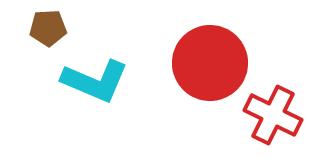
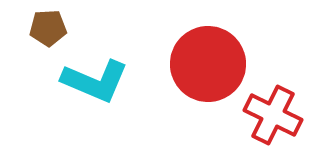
red circle: moved 2 px left, 1 px down
